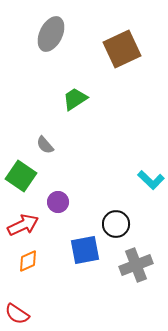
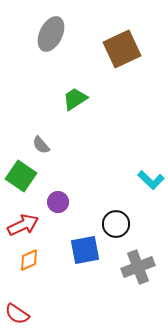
gray semicircle: moved 4 px left
orange diamond: moved 1 px right, 1 px up
gray cross: moved 2 px right, 2 px down
